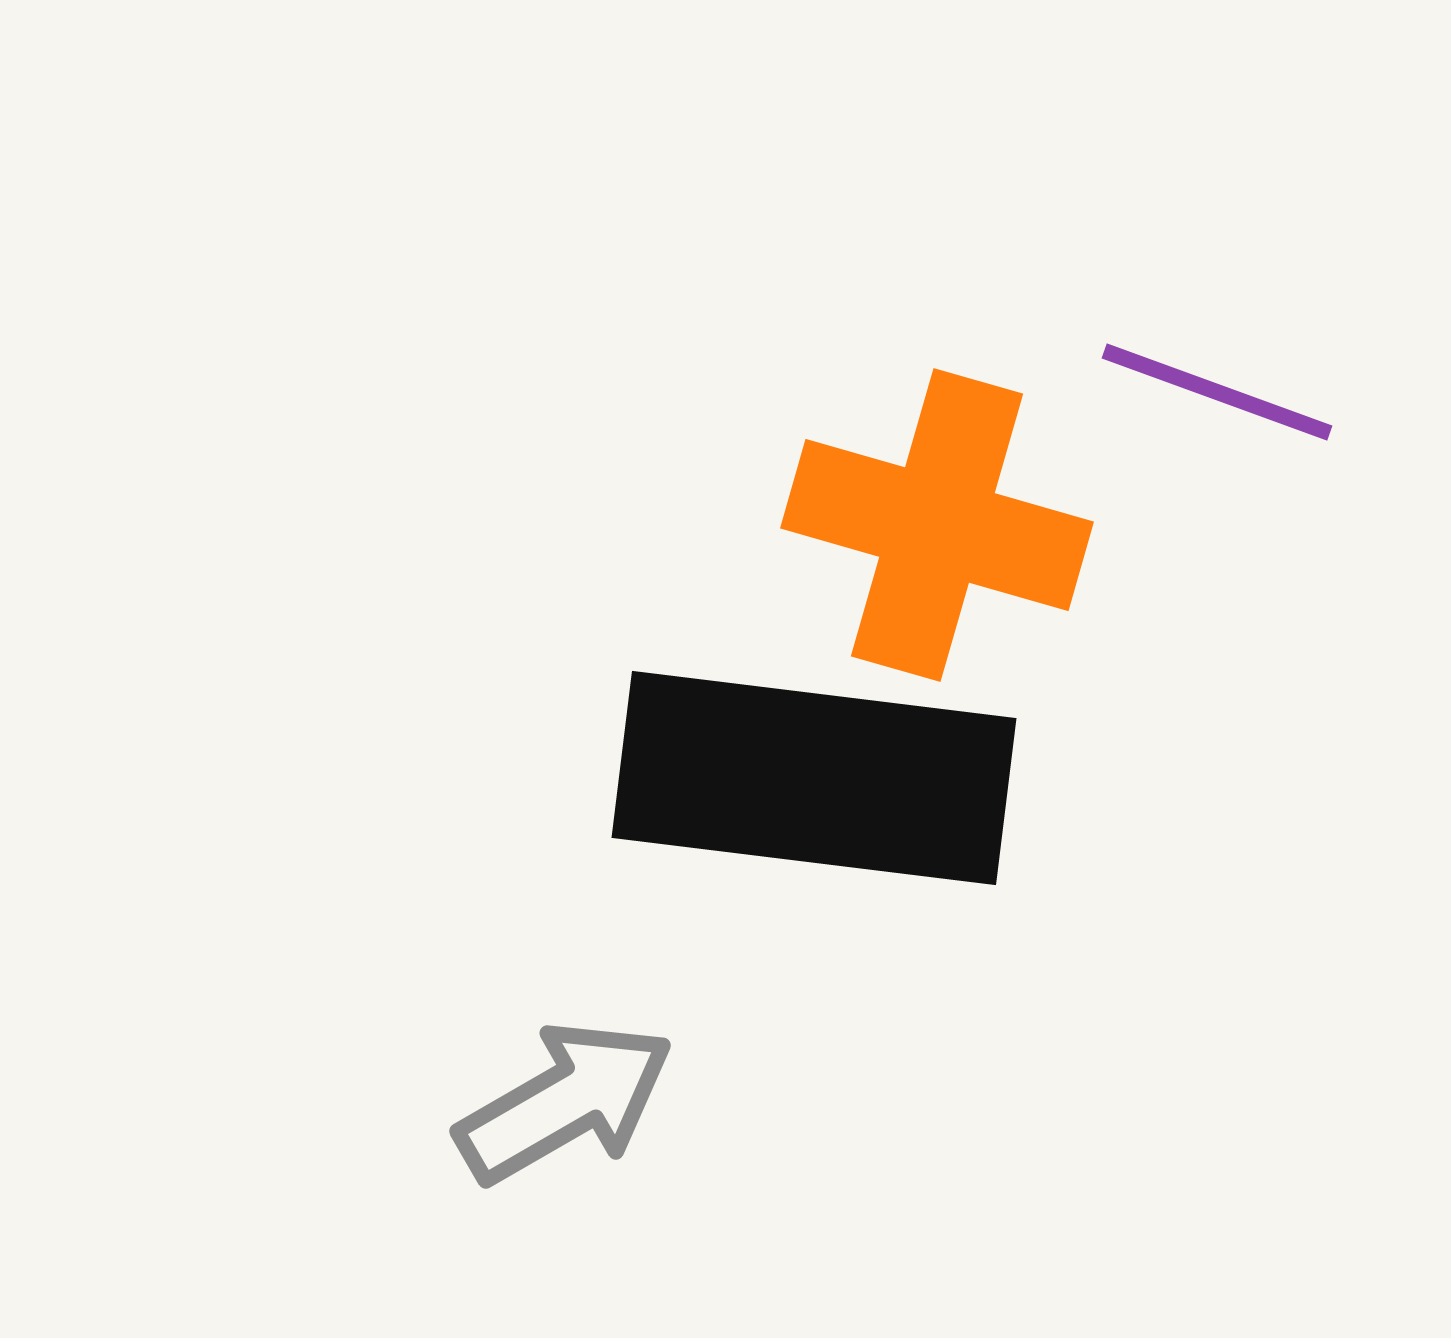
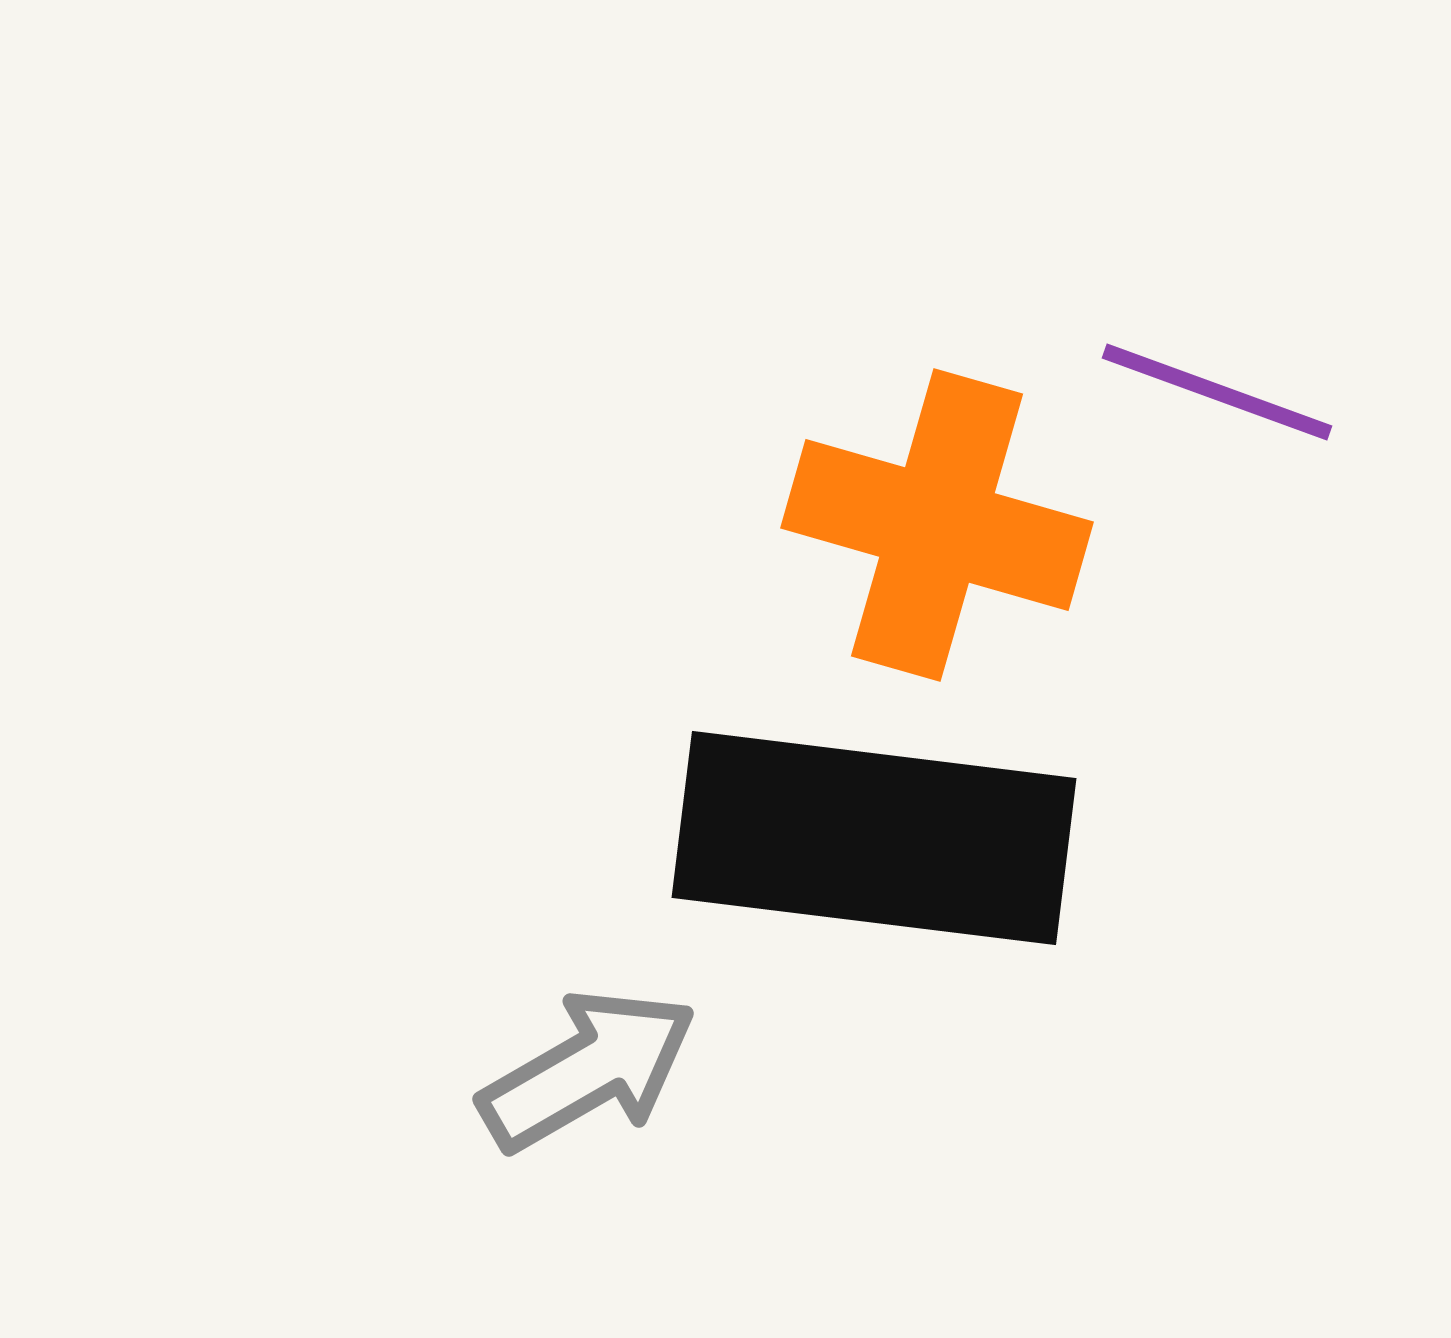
black rectangle: moved 60 px right, 60 px down
gray arrow: moved 23 px right, 32 px up
